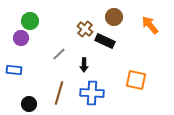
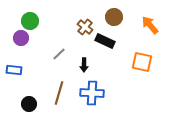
brown cross: moved 2 px up
orange square: moved 6 px right, 18 px up
